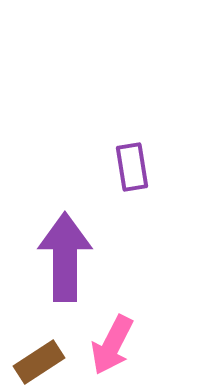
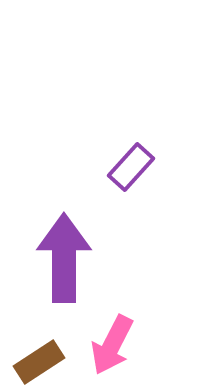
purple rectangle: moved 1 px left; rotated 51 degrees clockwise
purple arrow: moved 1 px left, 1 px down
